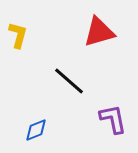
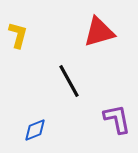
black line: rotated 20 degrees clockwise
purple L-shape: moved 4 px right
blue diamond: moved 1 px left
